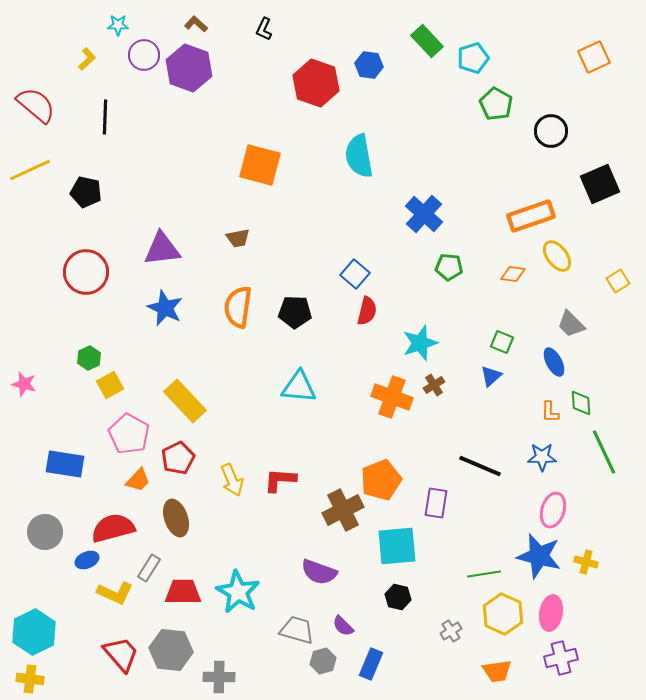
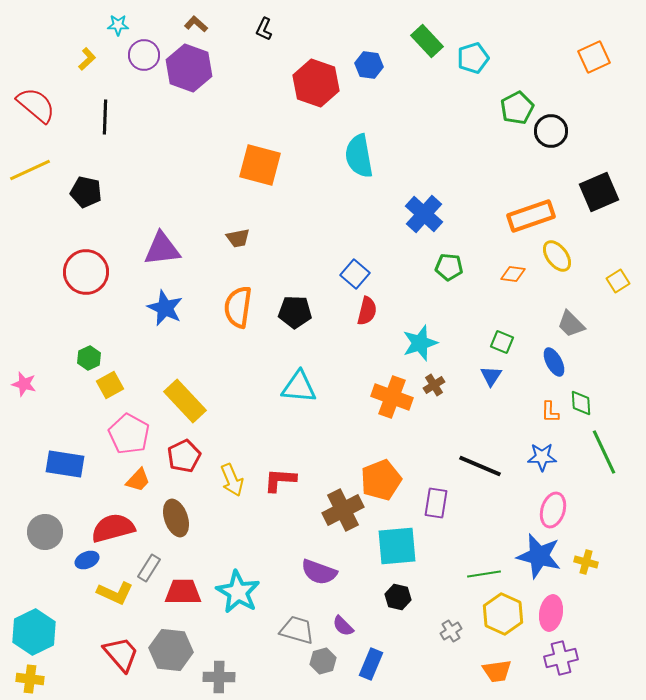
green pentagon at (496, 104): moved 21 px right, 4 px down; rotated 16 degrees clockwise
black square at (600, 184): moved 1 px left, 8 px down
blue triangle at (491, 376): rotated 15 degrees counterclockwise
red pentagon at (178, 458): moved 6 px right, 2 px up
